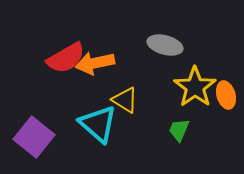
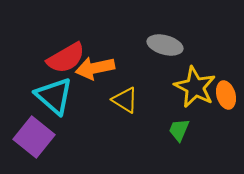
orange arrow: moved 5 px down
yellow star: rotated 9 degrees counterclockwise
cyan triangle: moved 44 px left, 28 px up
